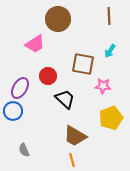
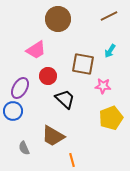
brown line: rotated 66 degrees clockwise
pink trapezoid: moved 1 px right, 6 px down
brown trapezoid: moved 22 px left
gray semicircle: moved 2 px up
